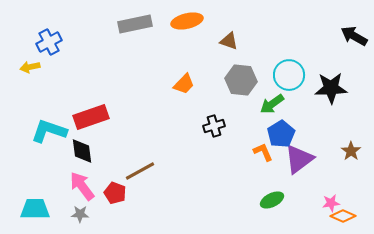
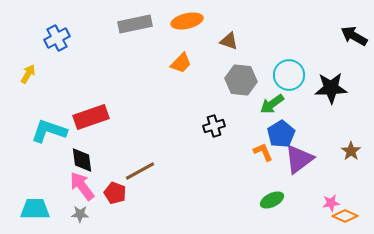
blue cross: moved 8 px right, 4 px up
yellow arrow: moved 2 px left, 7 px down; rotated 132 degrees clockwise
orange trapezoid: moved 3 px left, 21 px up
black diamond: moved 9 px down
orange diamond: moved 2 px right
